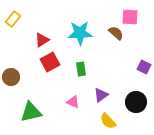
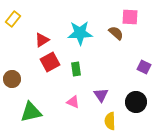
green rectangle: moved 5 px left
brown circle: moved 1 px right, 2 px down
purple triangle: rotated 28 degrees counterclockwise
yellow semicircle: moved 2 px right; rotated 42 degrees clockwise
